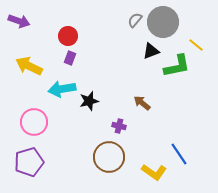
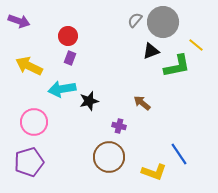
yellow L-shape: rotated 15 degrees counterclockwise
